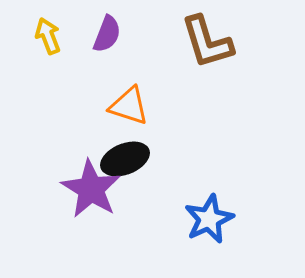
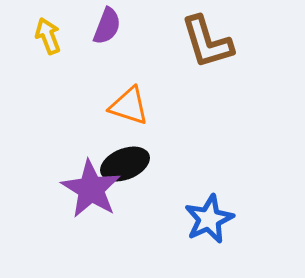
purple semicircle: moved 8 px up
black ellipse: moved 5 px down
